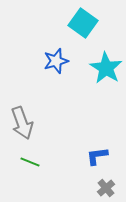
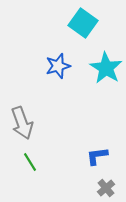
blue star: moved 2 px right, 5 px down
green line: rotated 36 degrees clockwise
